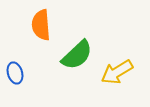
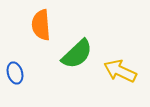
green semicircle: moved 1 px up
yellow arrow: moved 3 px right, 1 px up; rotated 56 degrees clockwise
